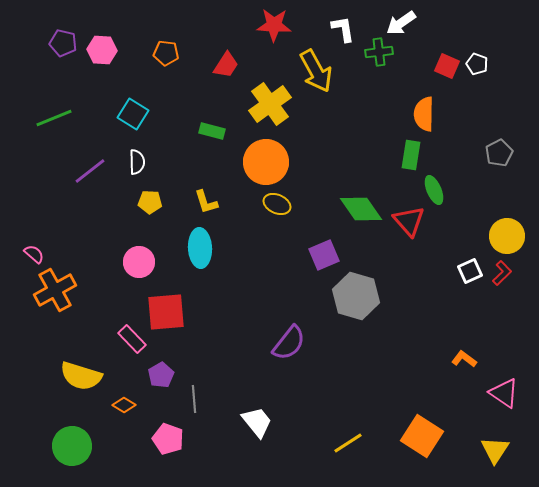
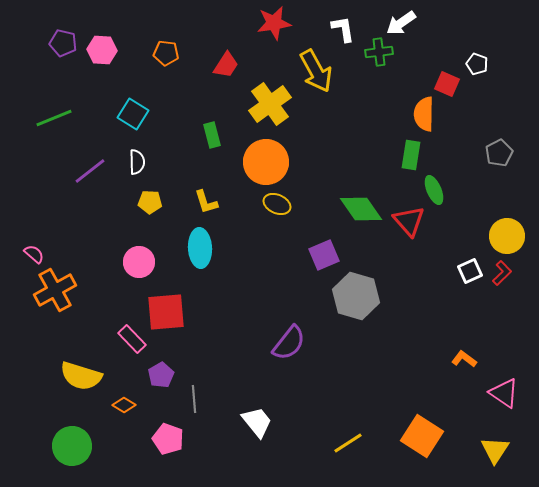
red star at (274, 25): moved 2 px up; rotated 12 degrees counterclockwise
red square at (447, 66): moved 18 px down
green rectangle at (212, 131): moved 4 px down; rotated 60 degrees clockwise
